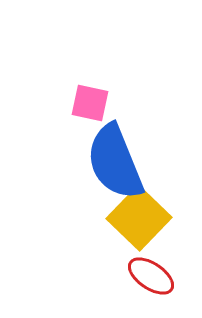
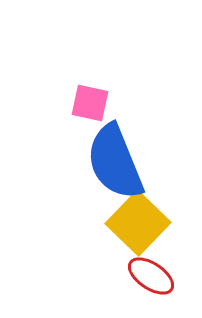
yellow square: moved 1 px left, 5 px down
